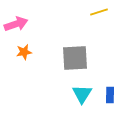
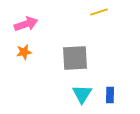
pink arrow: moved 10 px right
